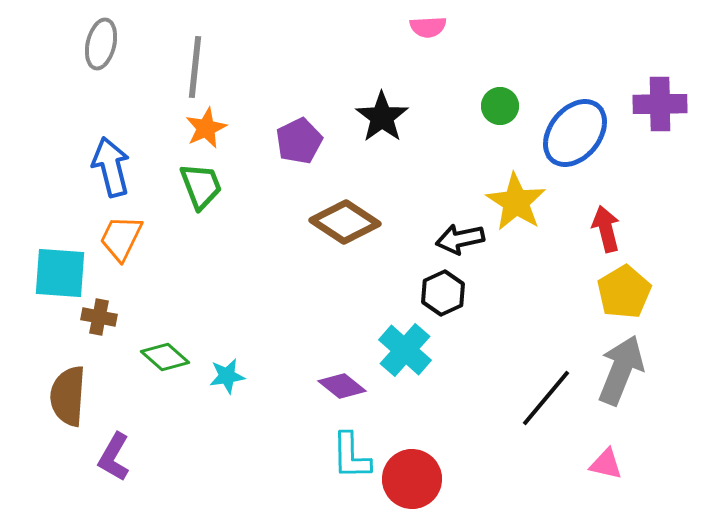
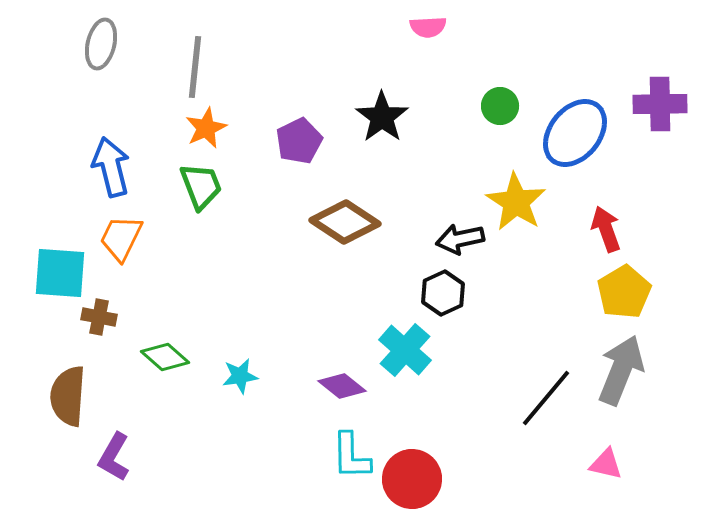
red arrow: rotated 6 degrees counterclockwise
cyan star: moved 13 px right
